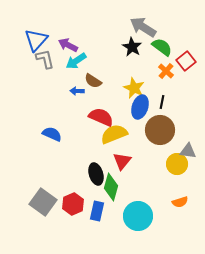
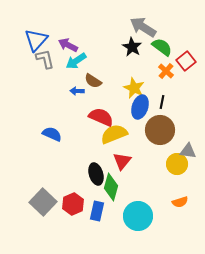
gray square: rotated 8 degrees clockwise
